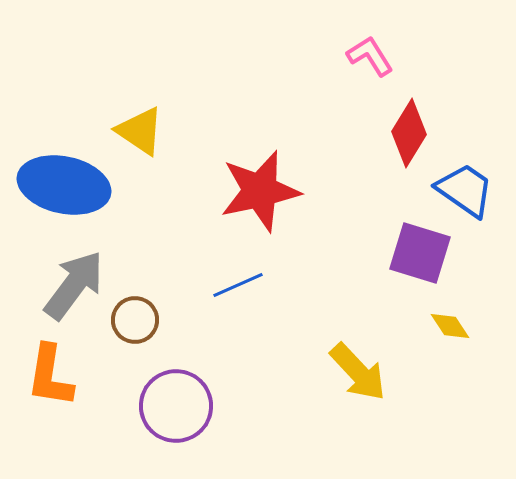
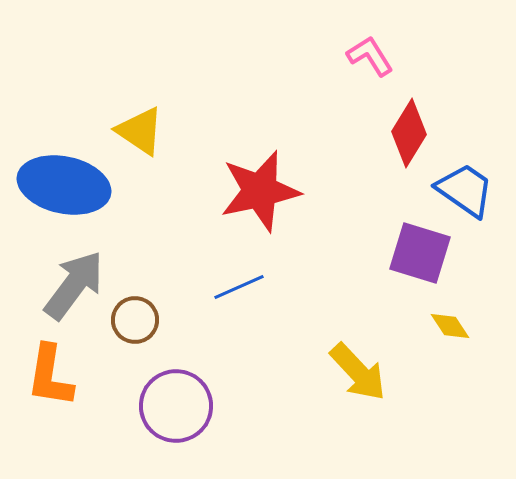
blue line: moved 1 px right, 2 px down
